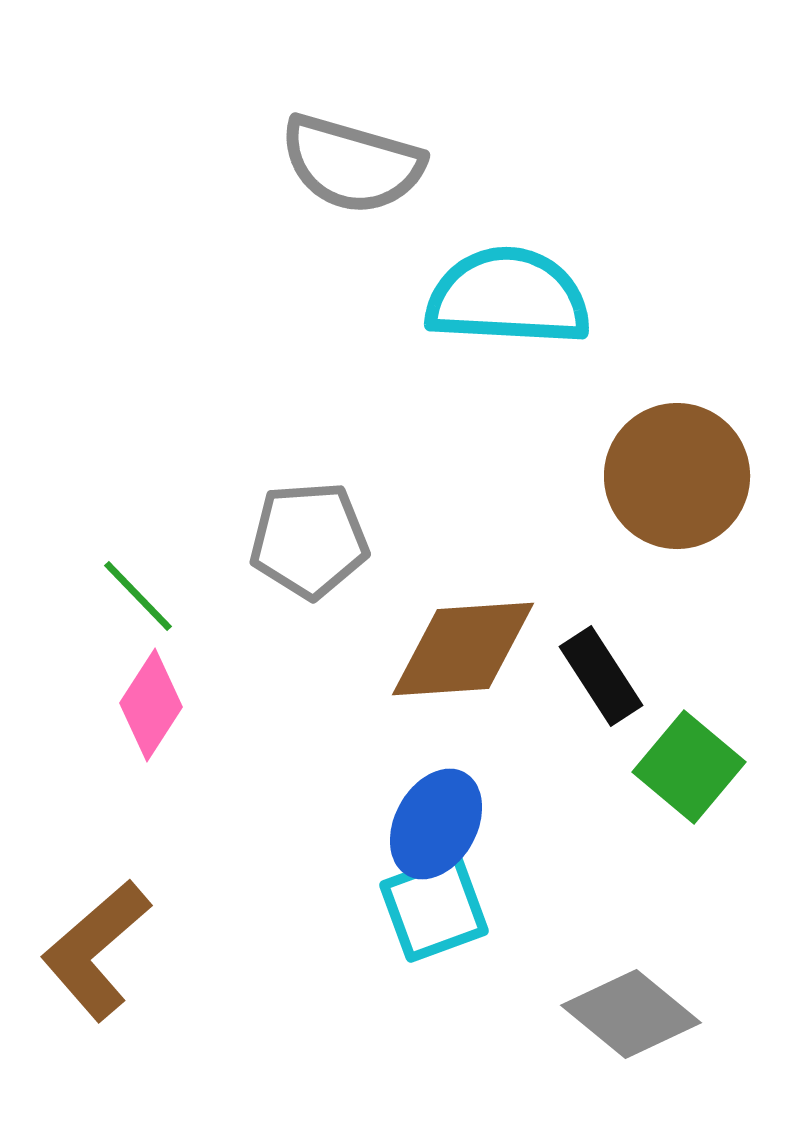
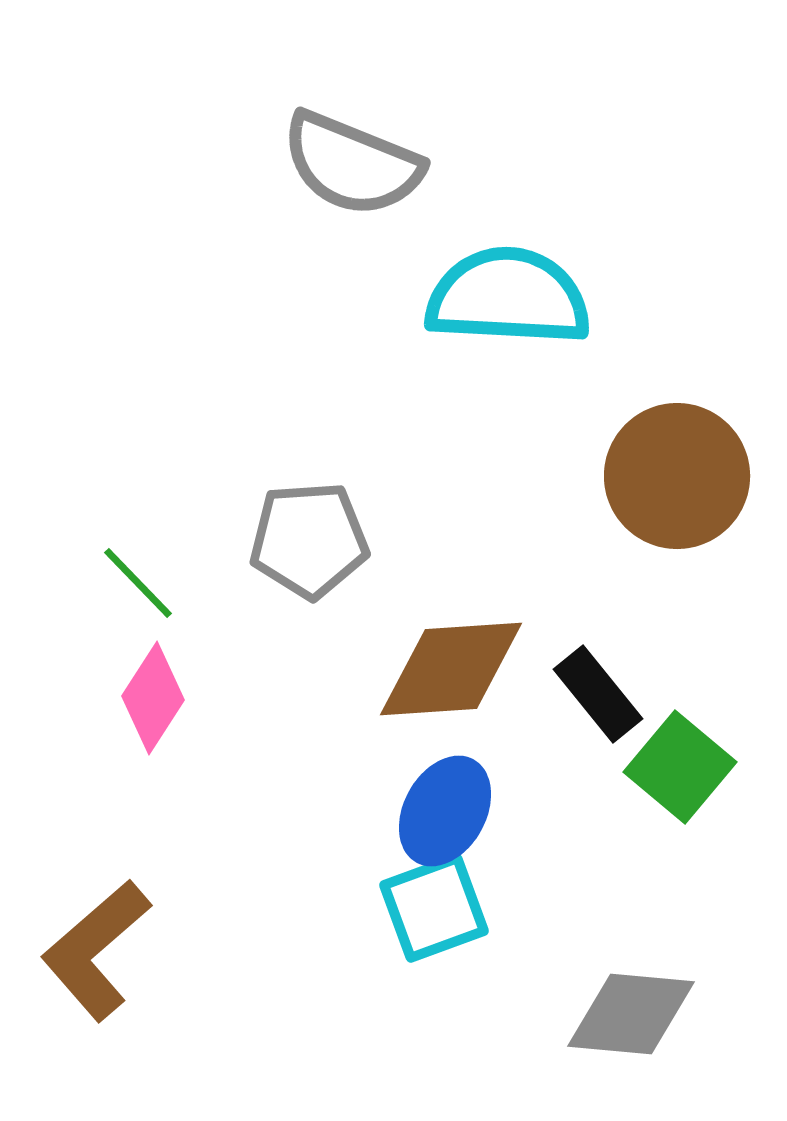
gray semicircle: rotated 6 degrees clockwise
green line: moved 13 px up
brown diamond: moved 12 px left, 20 px down
black rectangle: moved 3 px left, 18 px down; rotated 6 degrees counterclockwise
pink diamond: moved 2 px right, 7 px up
green square: moved 9 px left
blue ellipse: moved 9 px right, 13 px up
gray diamond: rotated 34 degrees counterclockwise
